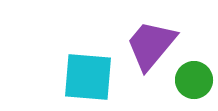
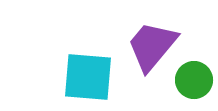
purple trapezoid: moved 1 px right, 1 px down
